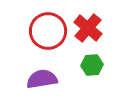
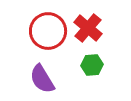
purple semicircle: rotated 112 degrees counterclockwise
